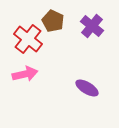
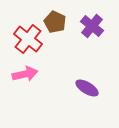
brown pentagon: moved 2 px right, 1 px down
